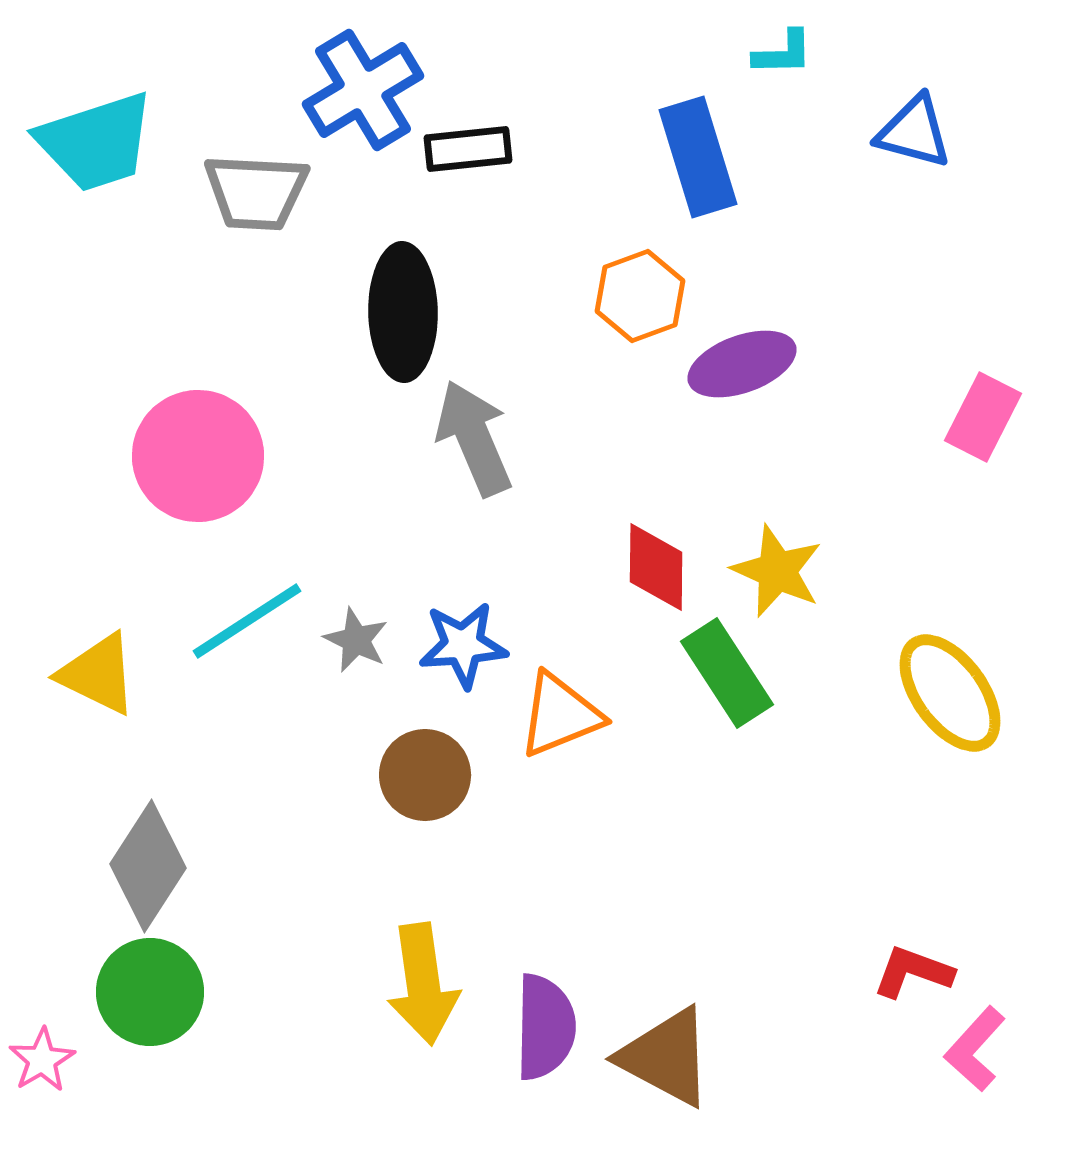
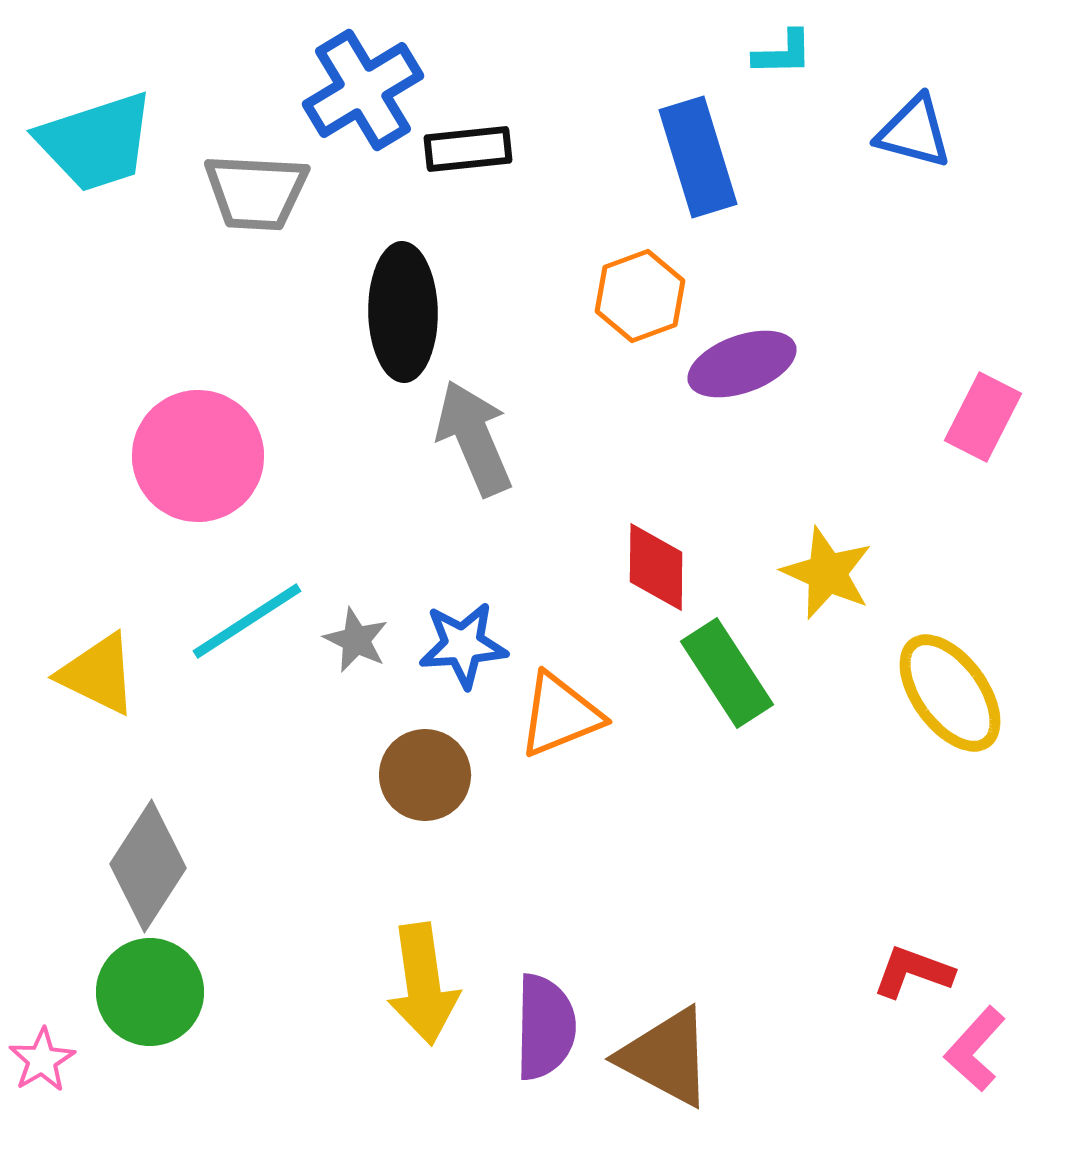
yellow star: moved 50 px right, 2 px down
